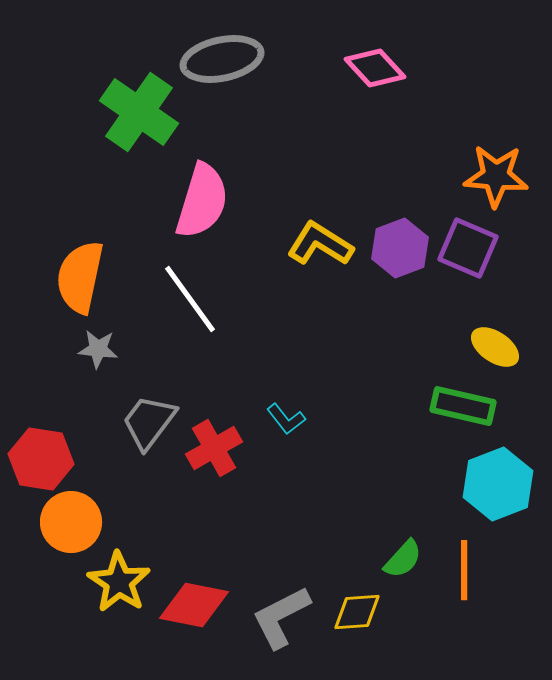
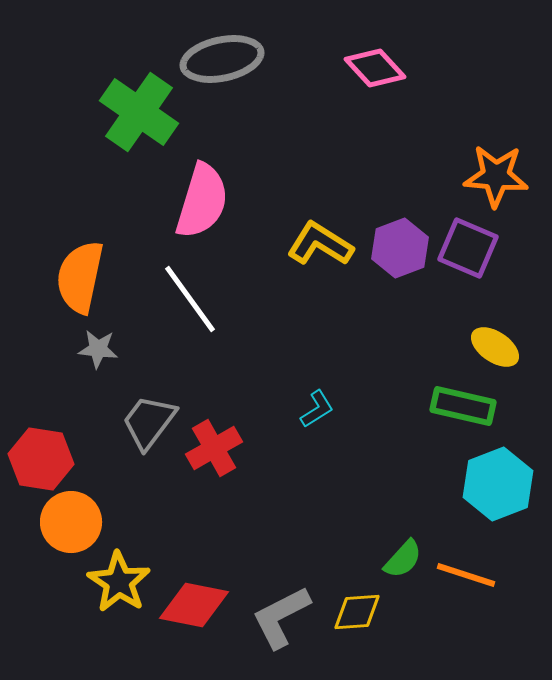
cyan L-shape: moved 31 px right, 10 px up; rotated 84 degrees counterclockwise
orange line: moved 2 px right, 5 px down; rotated 72 degrees counterclockwise
